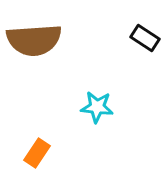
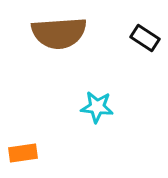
brown semicircle: moved 25 px right, 7 px up
orange rectangle: moved 14 px left; rotated 48 degrees clockwise
